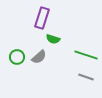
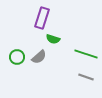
green line: moved 1 px up
